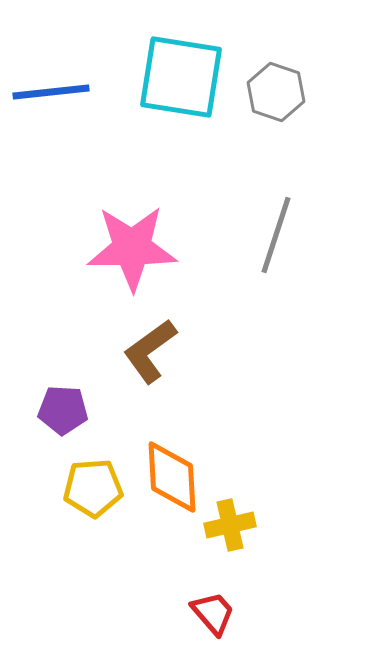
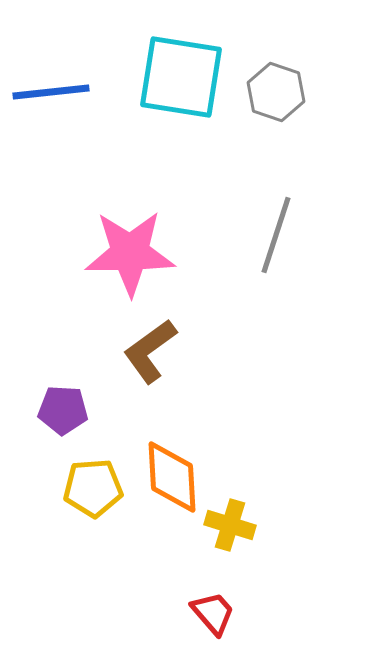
pink star: moved 2 px left, 5 px down
yellow cross: rotated 30 degrees clockwise
